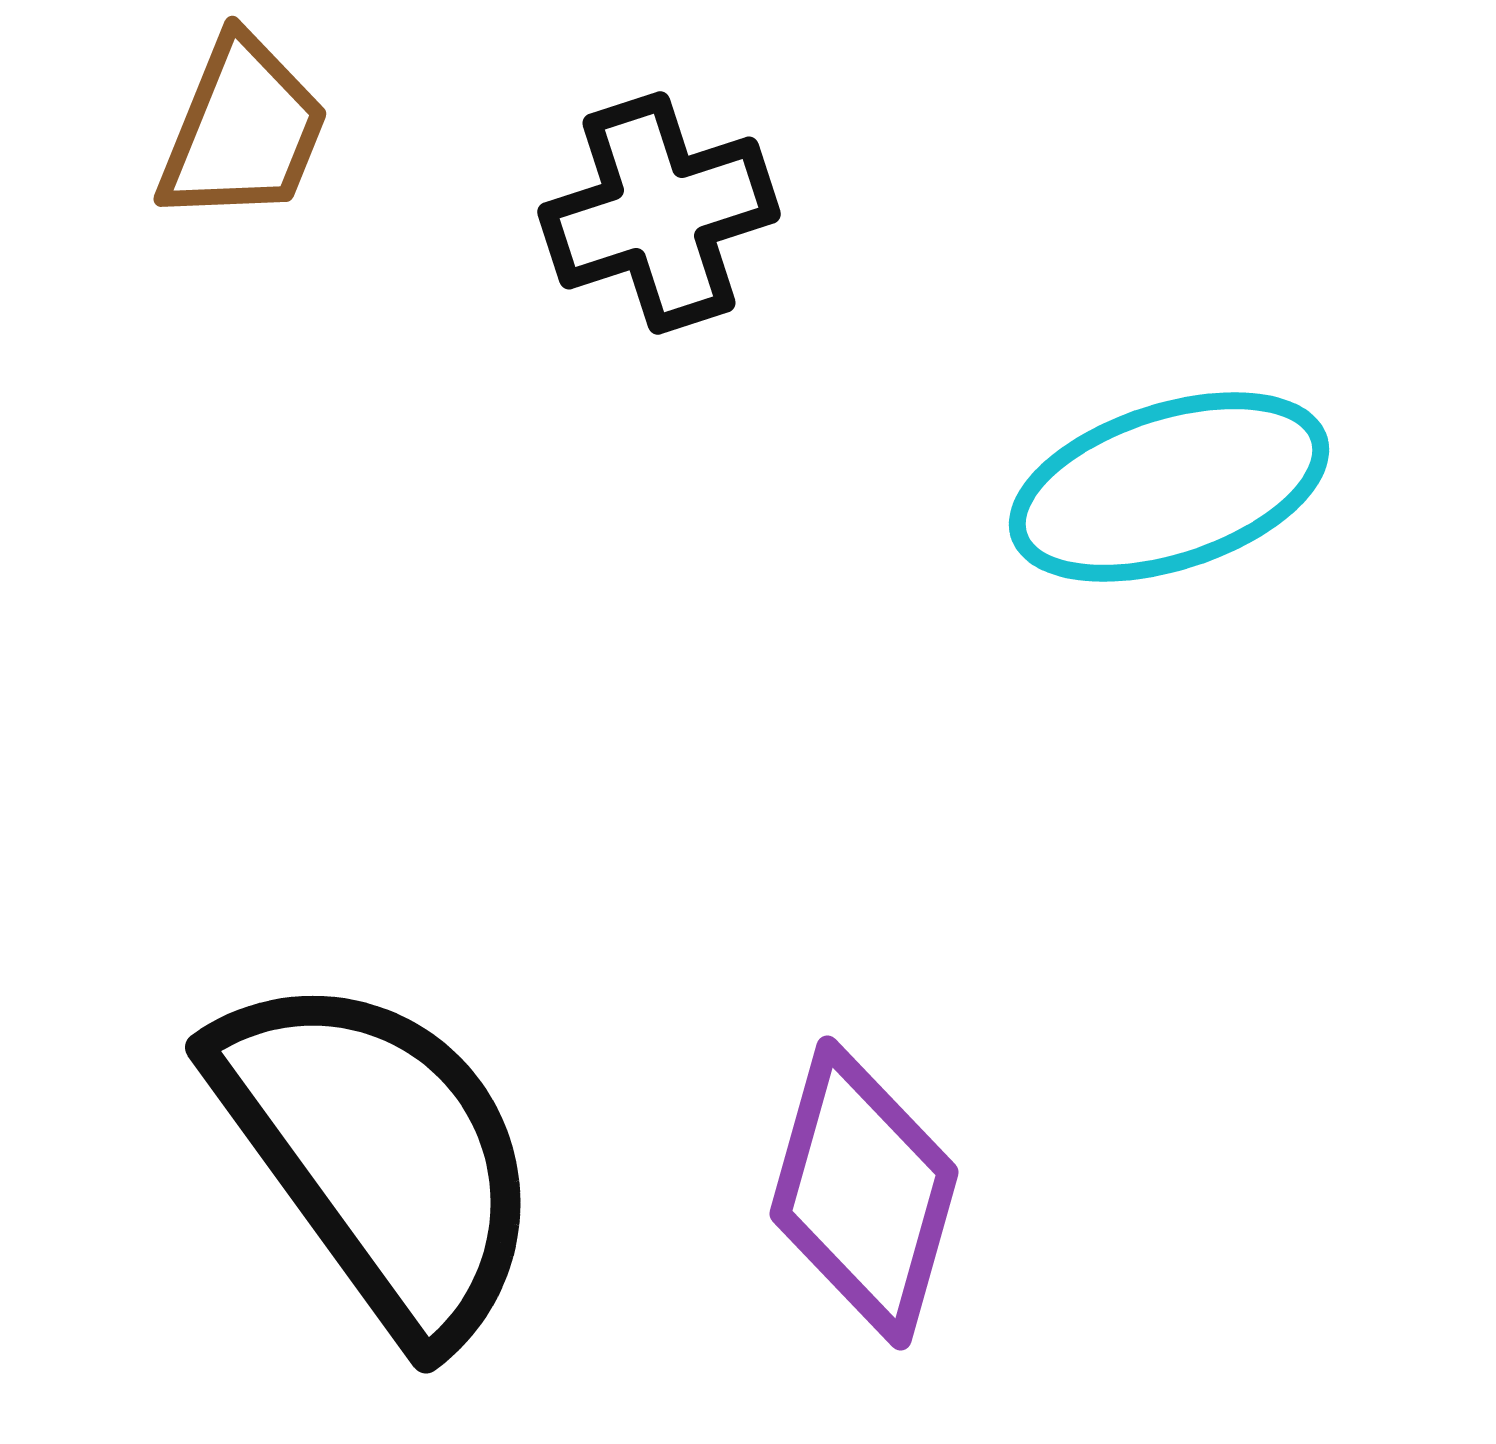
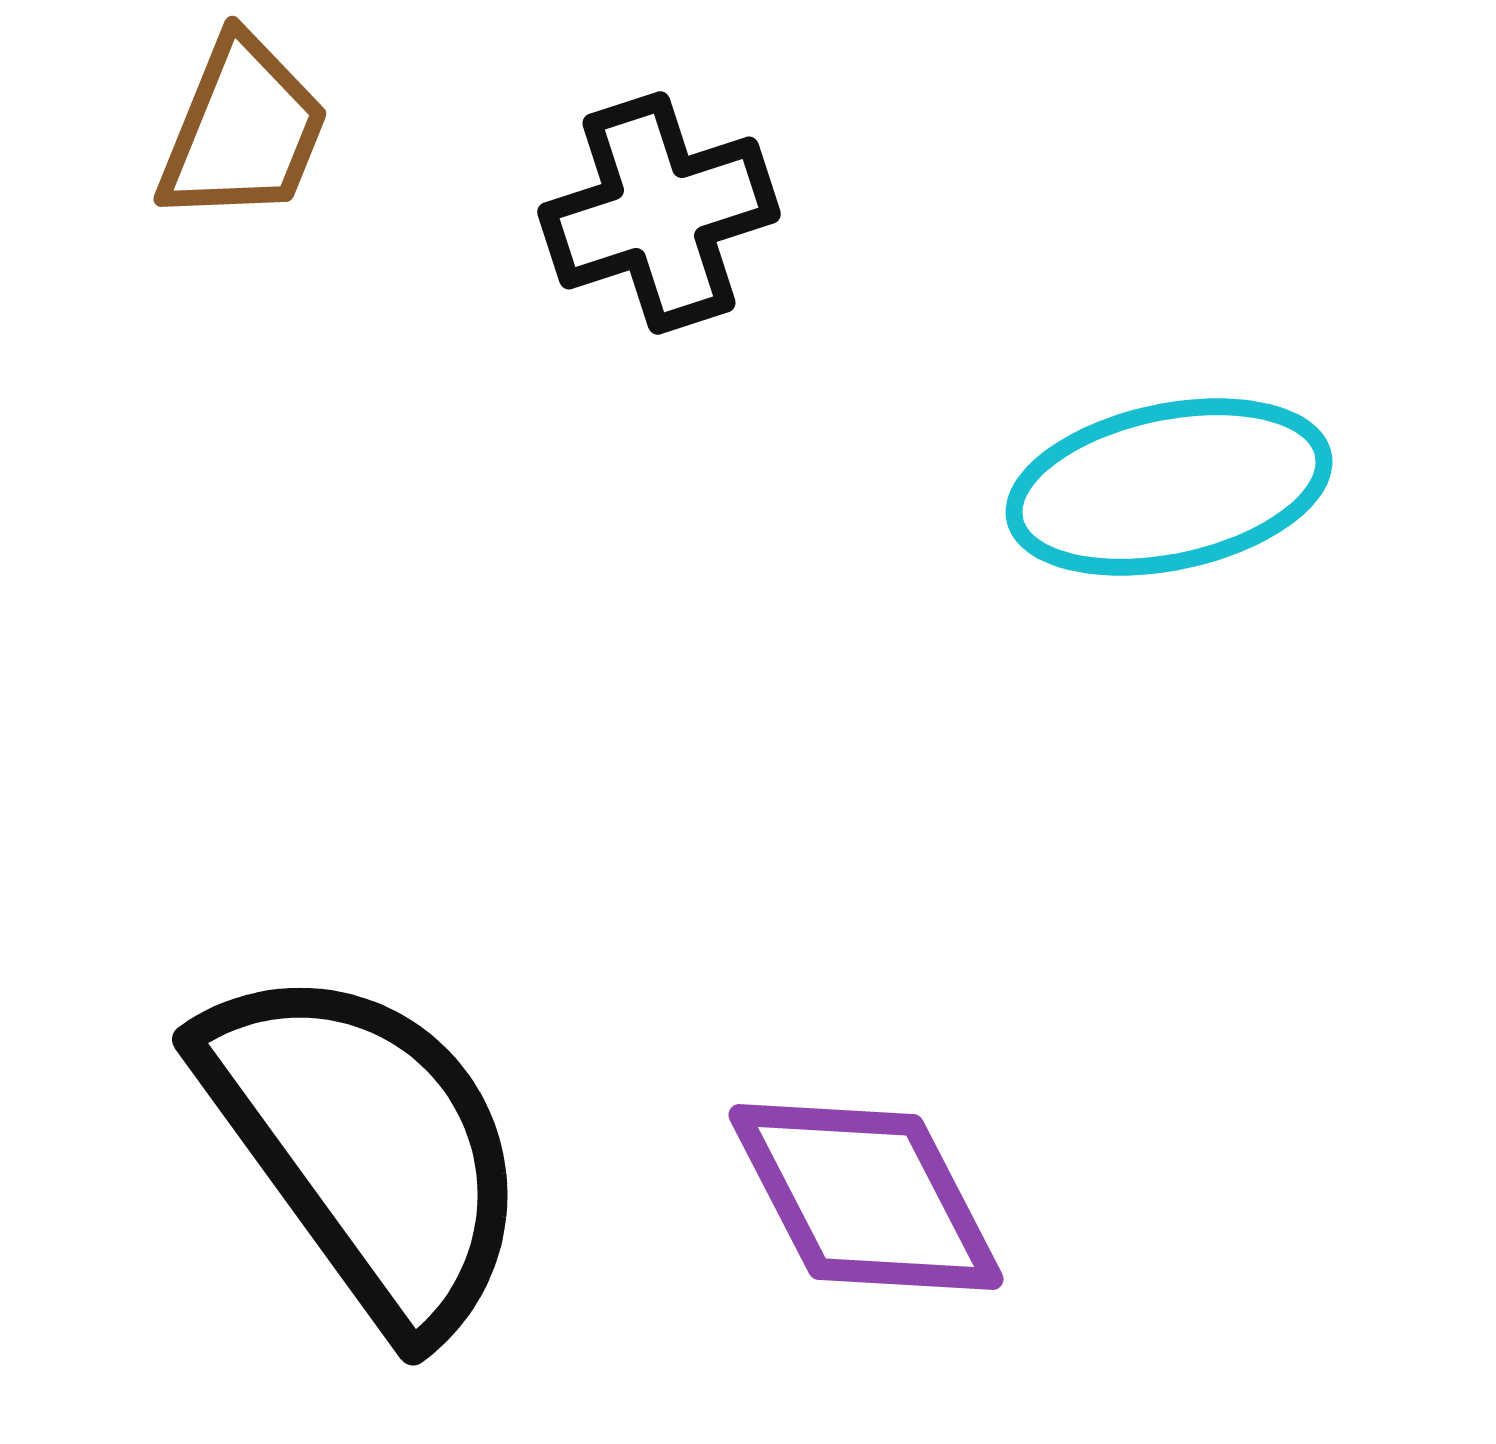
cyan ellipse: rotated 6 degrees clockwise
black semicircle: moved 13 px left, 8 px up
purple diamond: moved 2 px right, 4 px down; rotated 43 degrees counterclockwise
